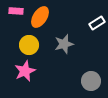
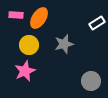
pink rectangle: moved 4 px down
orange ellipse: moved 1 px left, 1 px down
